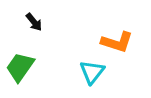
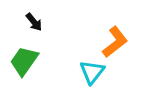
orange L-shape: moved 2 px left; rotated 56 degrees counterclockwise
green trapezoid: moved 4 px right, 6 px up
